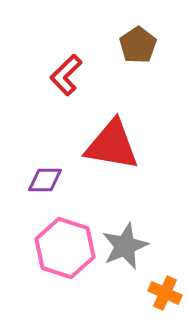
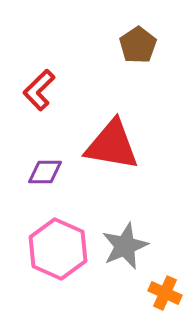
red L-shape: moved 27 px left, 15 px down
purple diamond: moved 8 px up
pink hexagon: moved 7 px left, 1 px down; rotated 6 degrees clockwise
